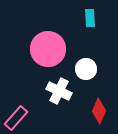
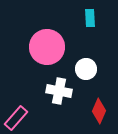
pink circle: moved 1 px left, 2 px up
white cross: rotated 15 degrees counterclockwise
